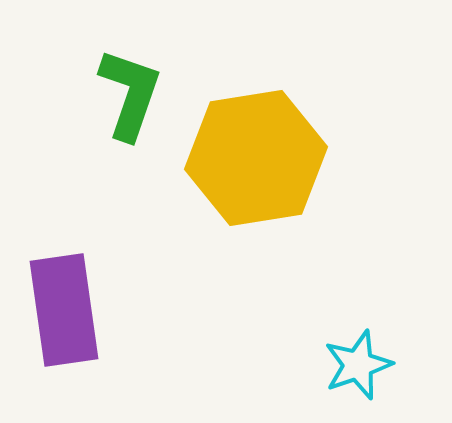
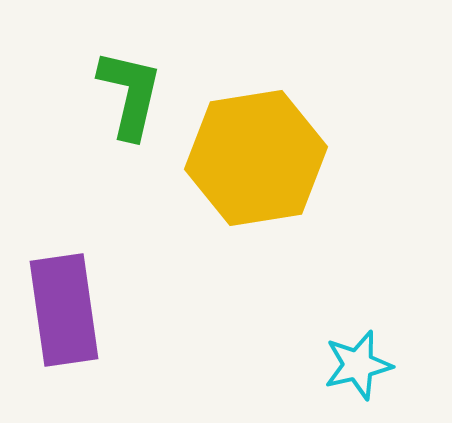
green L-shape: rotated 6 degrees counterclockwise
cyan star: rotated 6 degrees clockwise
